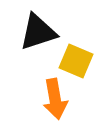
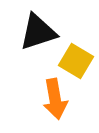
yellow square: rotated 8 degrees clockwise
